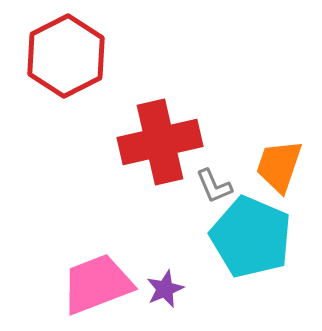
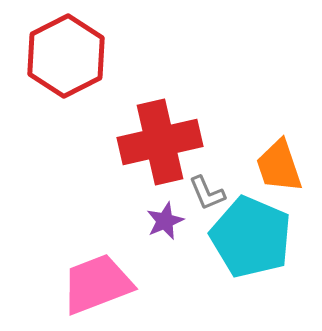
orange trapezoid: rotated 38 degrees counterclockwise
gray L-shape: moved 7 px left, 7 px down
purple star: moved 68 px up
